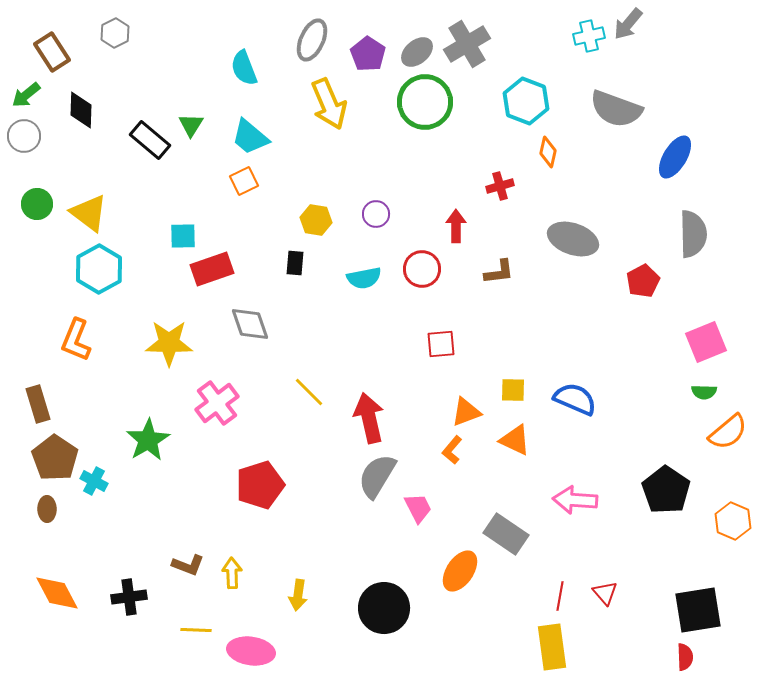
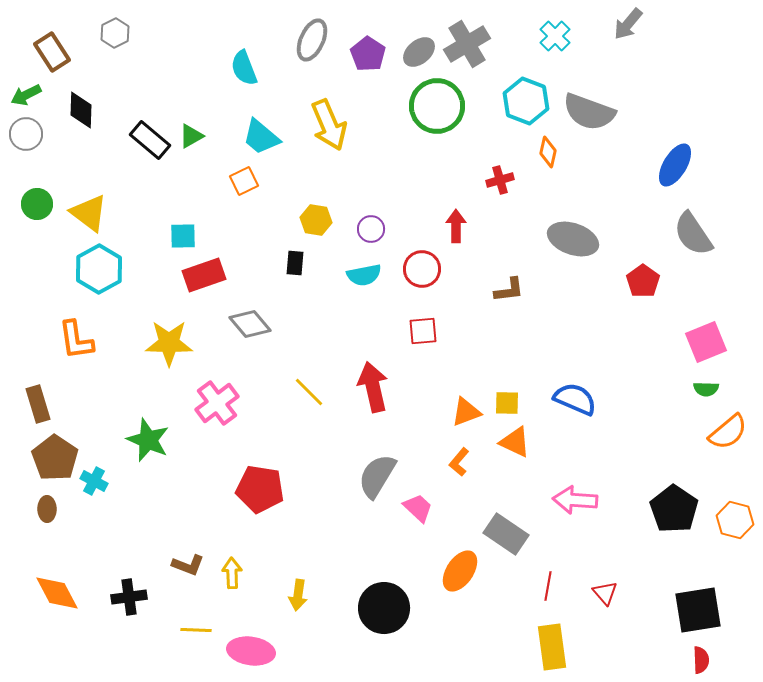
cyan cross at (589, 36): moved 34 px left; rotated 32 degrees counterclockwise
gray ellipse at (417, 52): moved 2 px right
green arrow at (26, 95): rotated 12 degrees clockwise
green circle at (425, 102): moved 12 px right, 4 px down
yellow arrow at (329, 104): moved 21 px down
gray semicircle at (616, 109): moved 27 px left, 3 px down
green triangle at (191, 125): moved 11 px down; rotated 28 degrees clockwise
gray circle at (24, 136): moved 2 px right, 2 px up
cyan trapezoid at (250, 137): moved 11 px right
blue ellipse at (675, 157): moved 8 px down
red cross at (500, 186): moved 6 px up
purple circle at (376, 214): moved 5 px left, 15 px down
gray semicircle at (693, 234): rotated 147 degrees clockwise
red rectangle at (212, 269): moved 8 px left, 6 px down
brown L-shape at (499, 272): moved 10 px right, 18 px down
cyan semicircle at (364, 278): moved 3 px up
red pentagon at (643, 281): rotated 8 degrees counterclockwise
gray diamond at (250, 324): rotated 21 degrees counterclockwise
orange L-shape at (76, 340): rotated 30 degrees counterclockwise
red square at (441, 344): moved 18 px left, 13 px up
yellow square at (513, 390): moved 6 px left, 13 px down
green semicircle at (704, 392): moved 2 px right, 3 px up
red arrow at (369, 418): moved 4 px right, 31 px up
green star at (148, 440): rotated 18 degrees counterclockwise
orange triangle at (515, 440): moved 2 px down
orange L-shape at (452, 450): moved 7 px right, 12 px down
red pentagon at (260, 485): moved 4 px down; rotated 27 degrees clockwise
black pentagon at (666, 490): moved 8 px right, 19 px down
pink trapezoid at (418, 508): rotated 20 degrees counterclockwise
orange hexagon at (733, 521): moved 2 px right, 1 px up; rotated 9 degrees counterclockwise
red line at (560, 596): moved 12 px left, 10 px up
red semicircle at (685, 657): moved 16 px right, 3 px down
